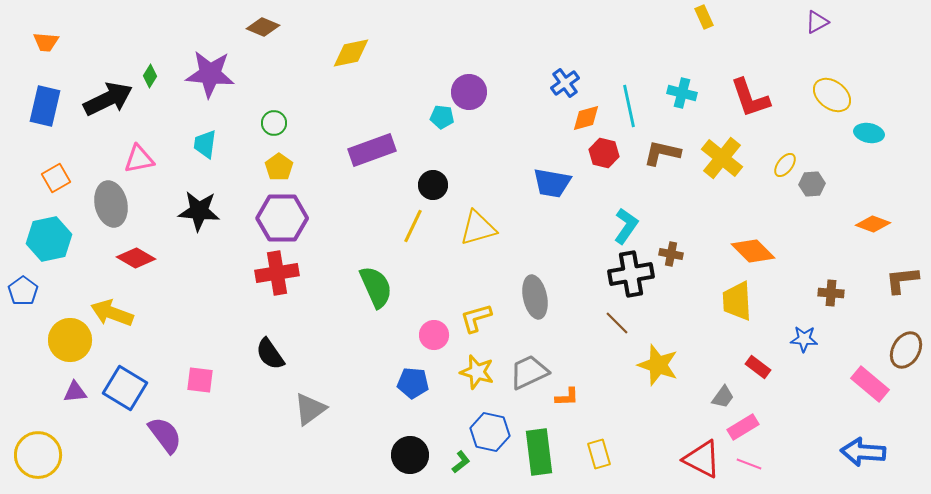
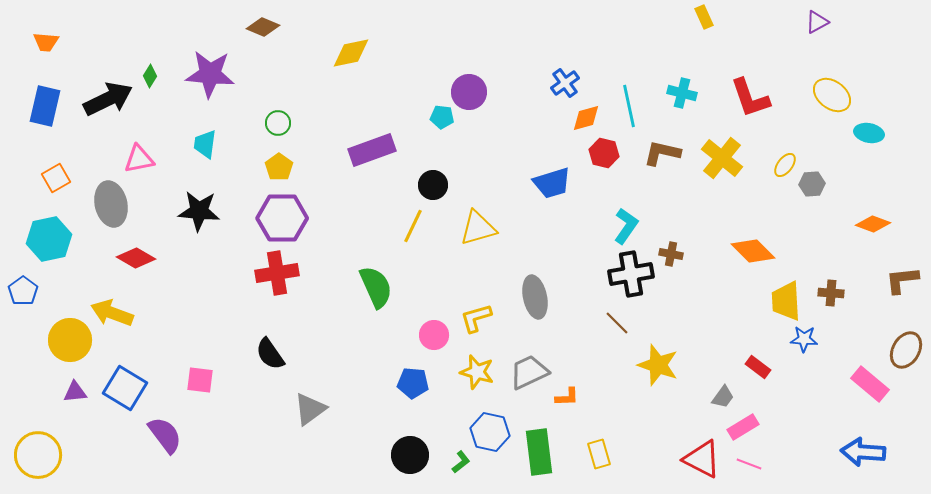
green circle at (274, 123): moved 4 px right
blue trapezoid at (552, 183): rotated 27 degrees counterclockwise
yellow trapezoid at (737, 301): moved 49 px right
